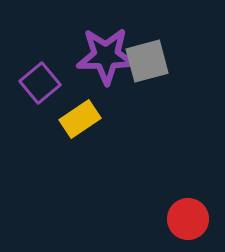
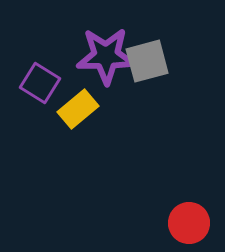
purple square: rotated 18 degrees counterclockwise
yellow rectangle: moved 2 px left, 10 px up; rotated 6 degrees counterclockwise
red circle: moved 1 px right, 4 px down
